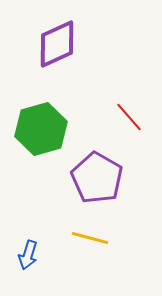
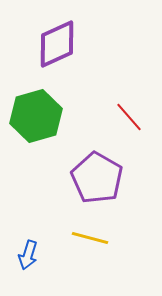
green hexagon: moved 5 px left, 13 px up
